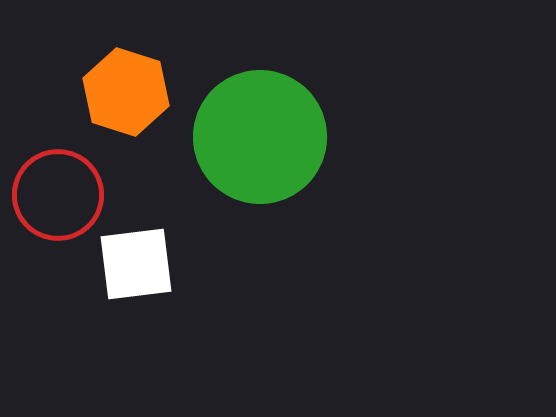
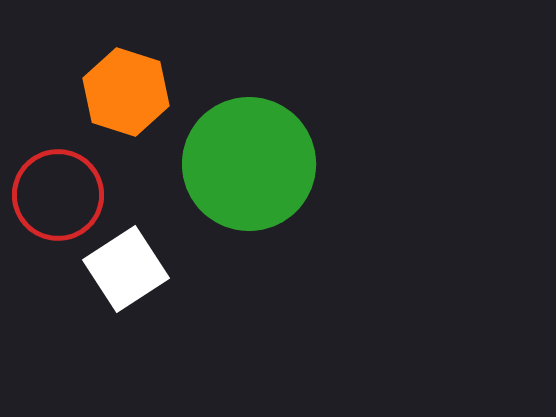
green circle: moved 11 px left, 27 px down
white square: moved 10 px left, 5 px down; rotated 26 degrees counterclockwise
